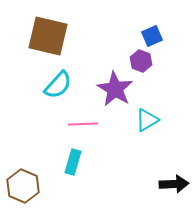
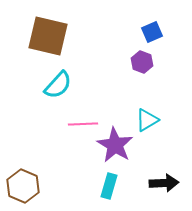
blue square: moved 4 px up
purple hexagon: moved 1 px right, 1 px down
purple star: moved 56 px down
cyan rectangle: moved 36 px right, 24 px down
black arrow: moved 10 px left, 1 px up
